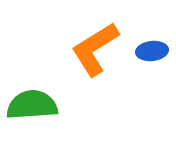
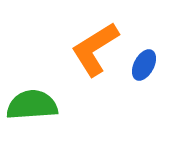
blue ellipse: moved 8 px left, 14 px down; rotated 56 degrees counterclockwise
